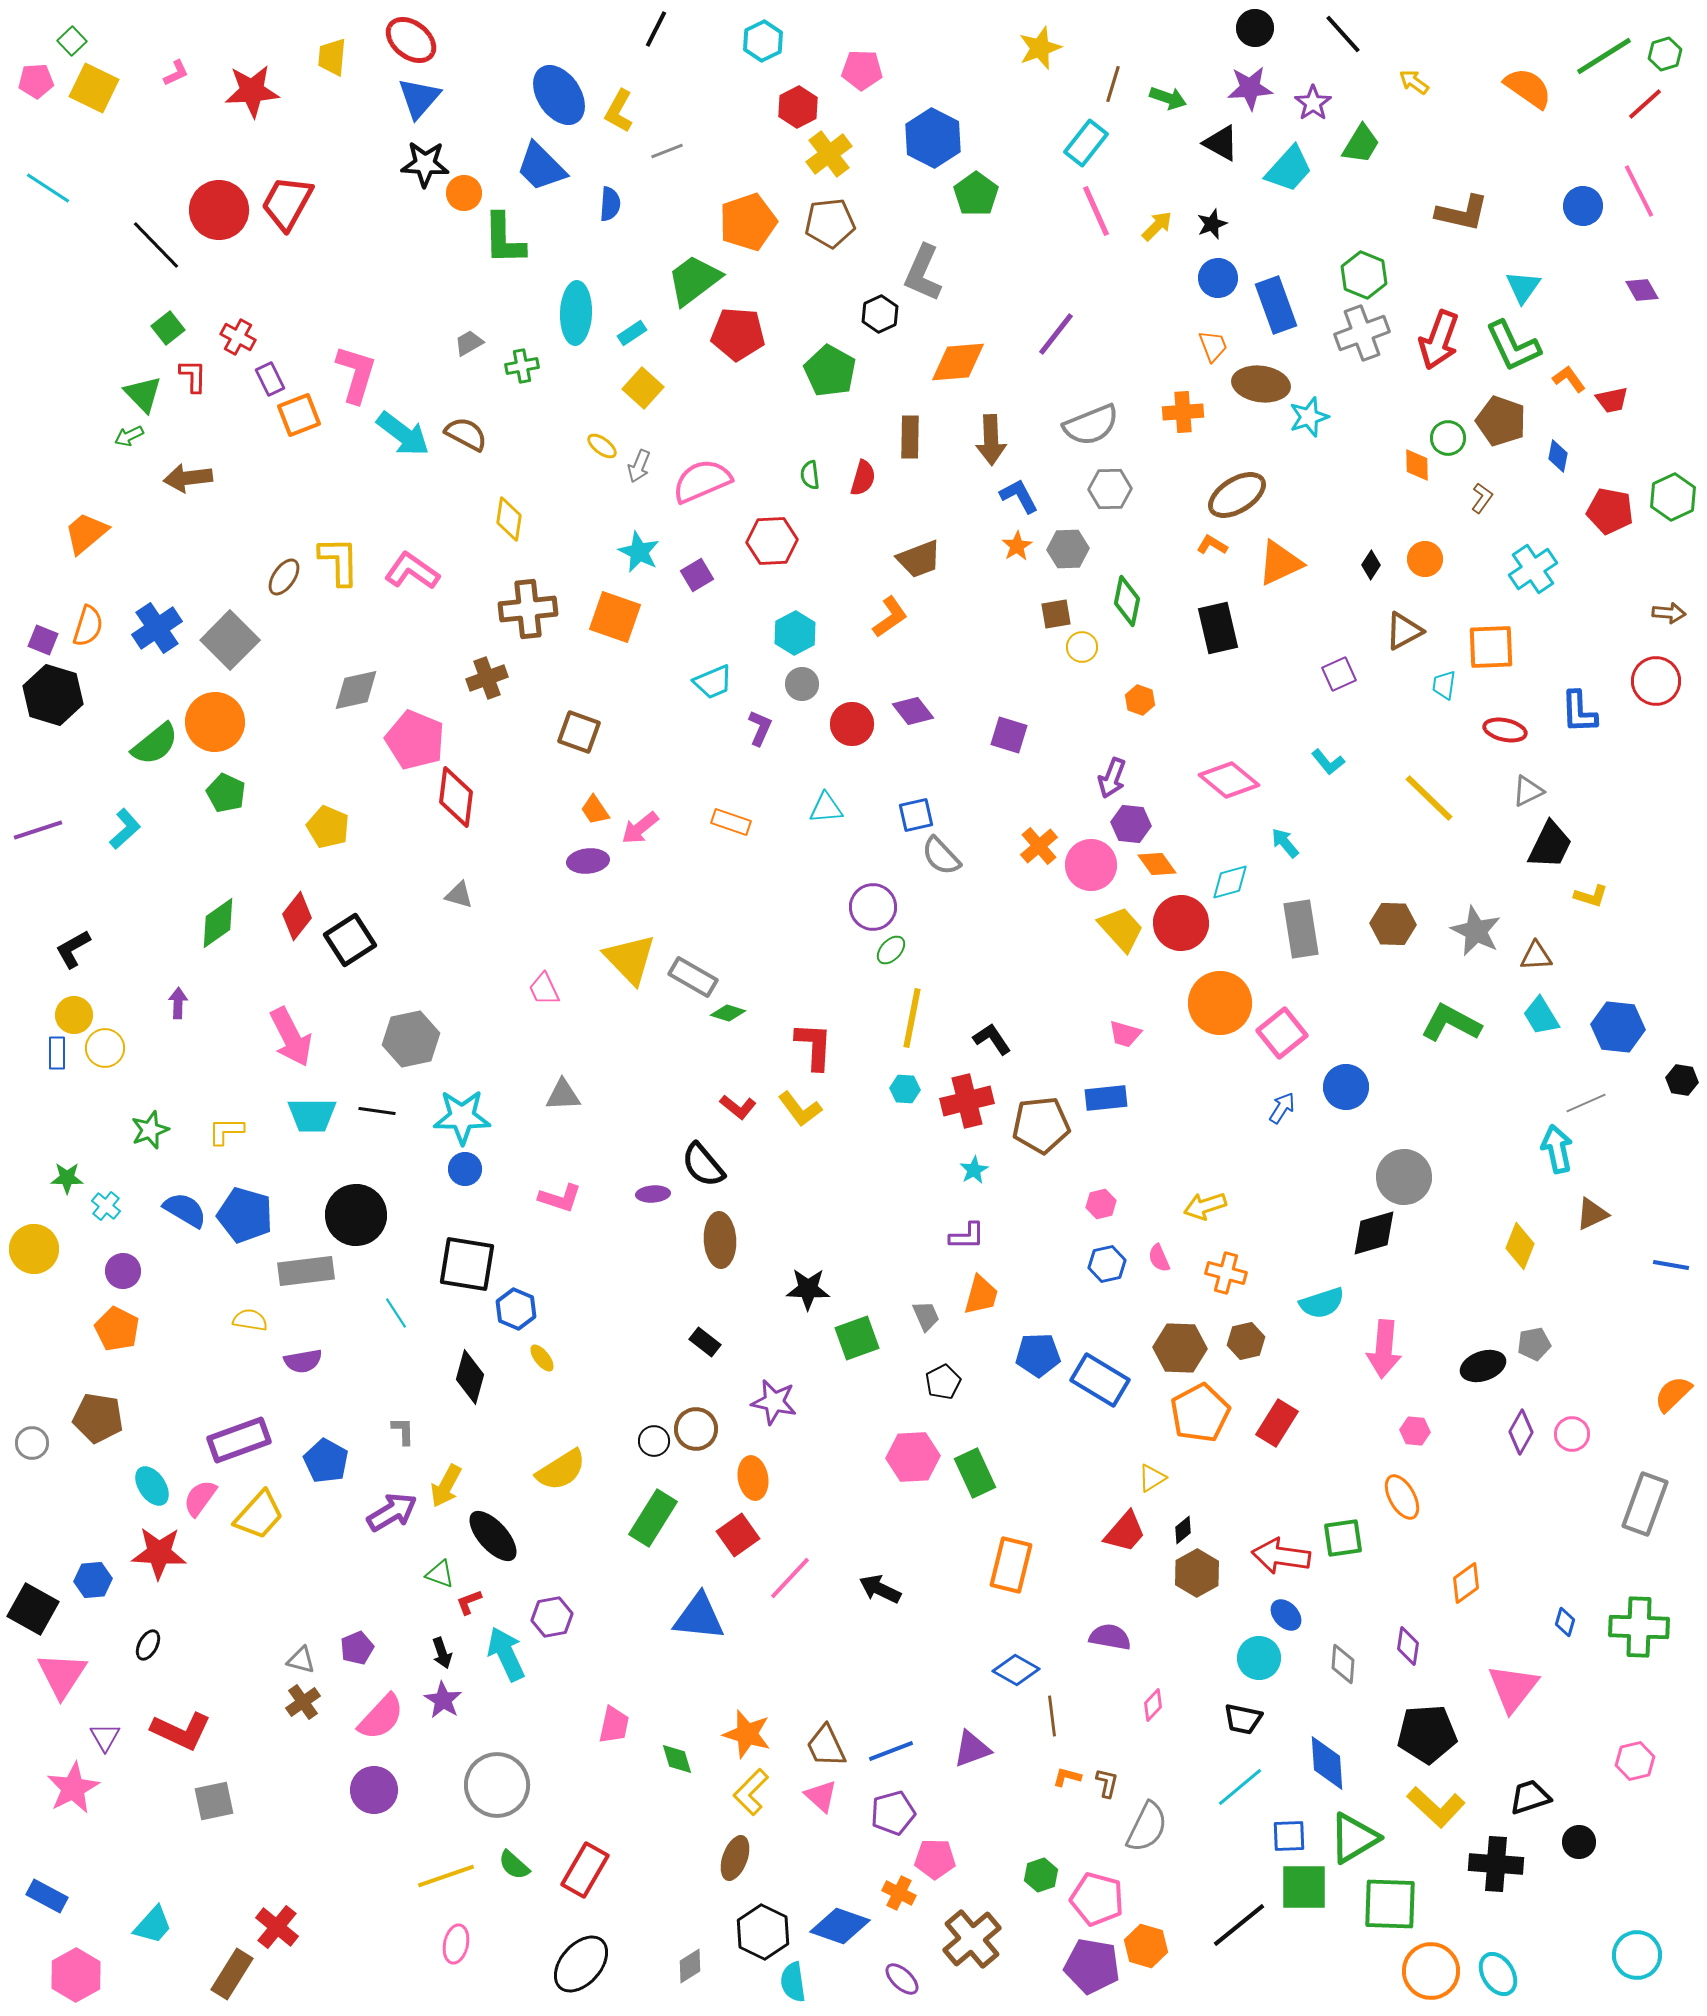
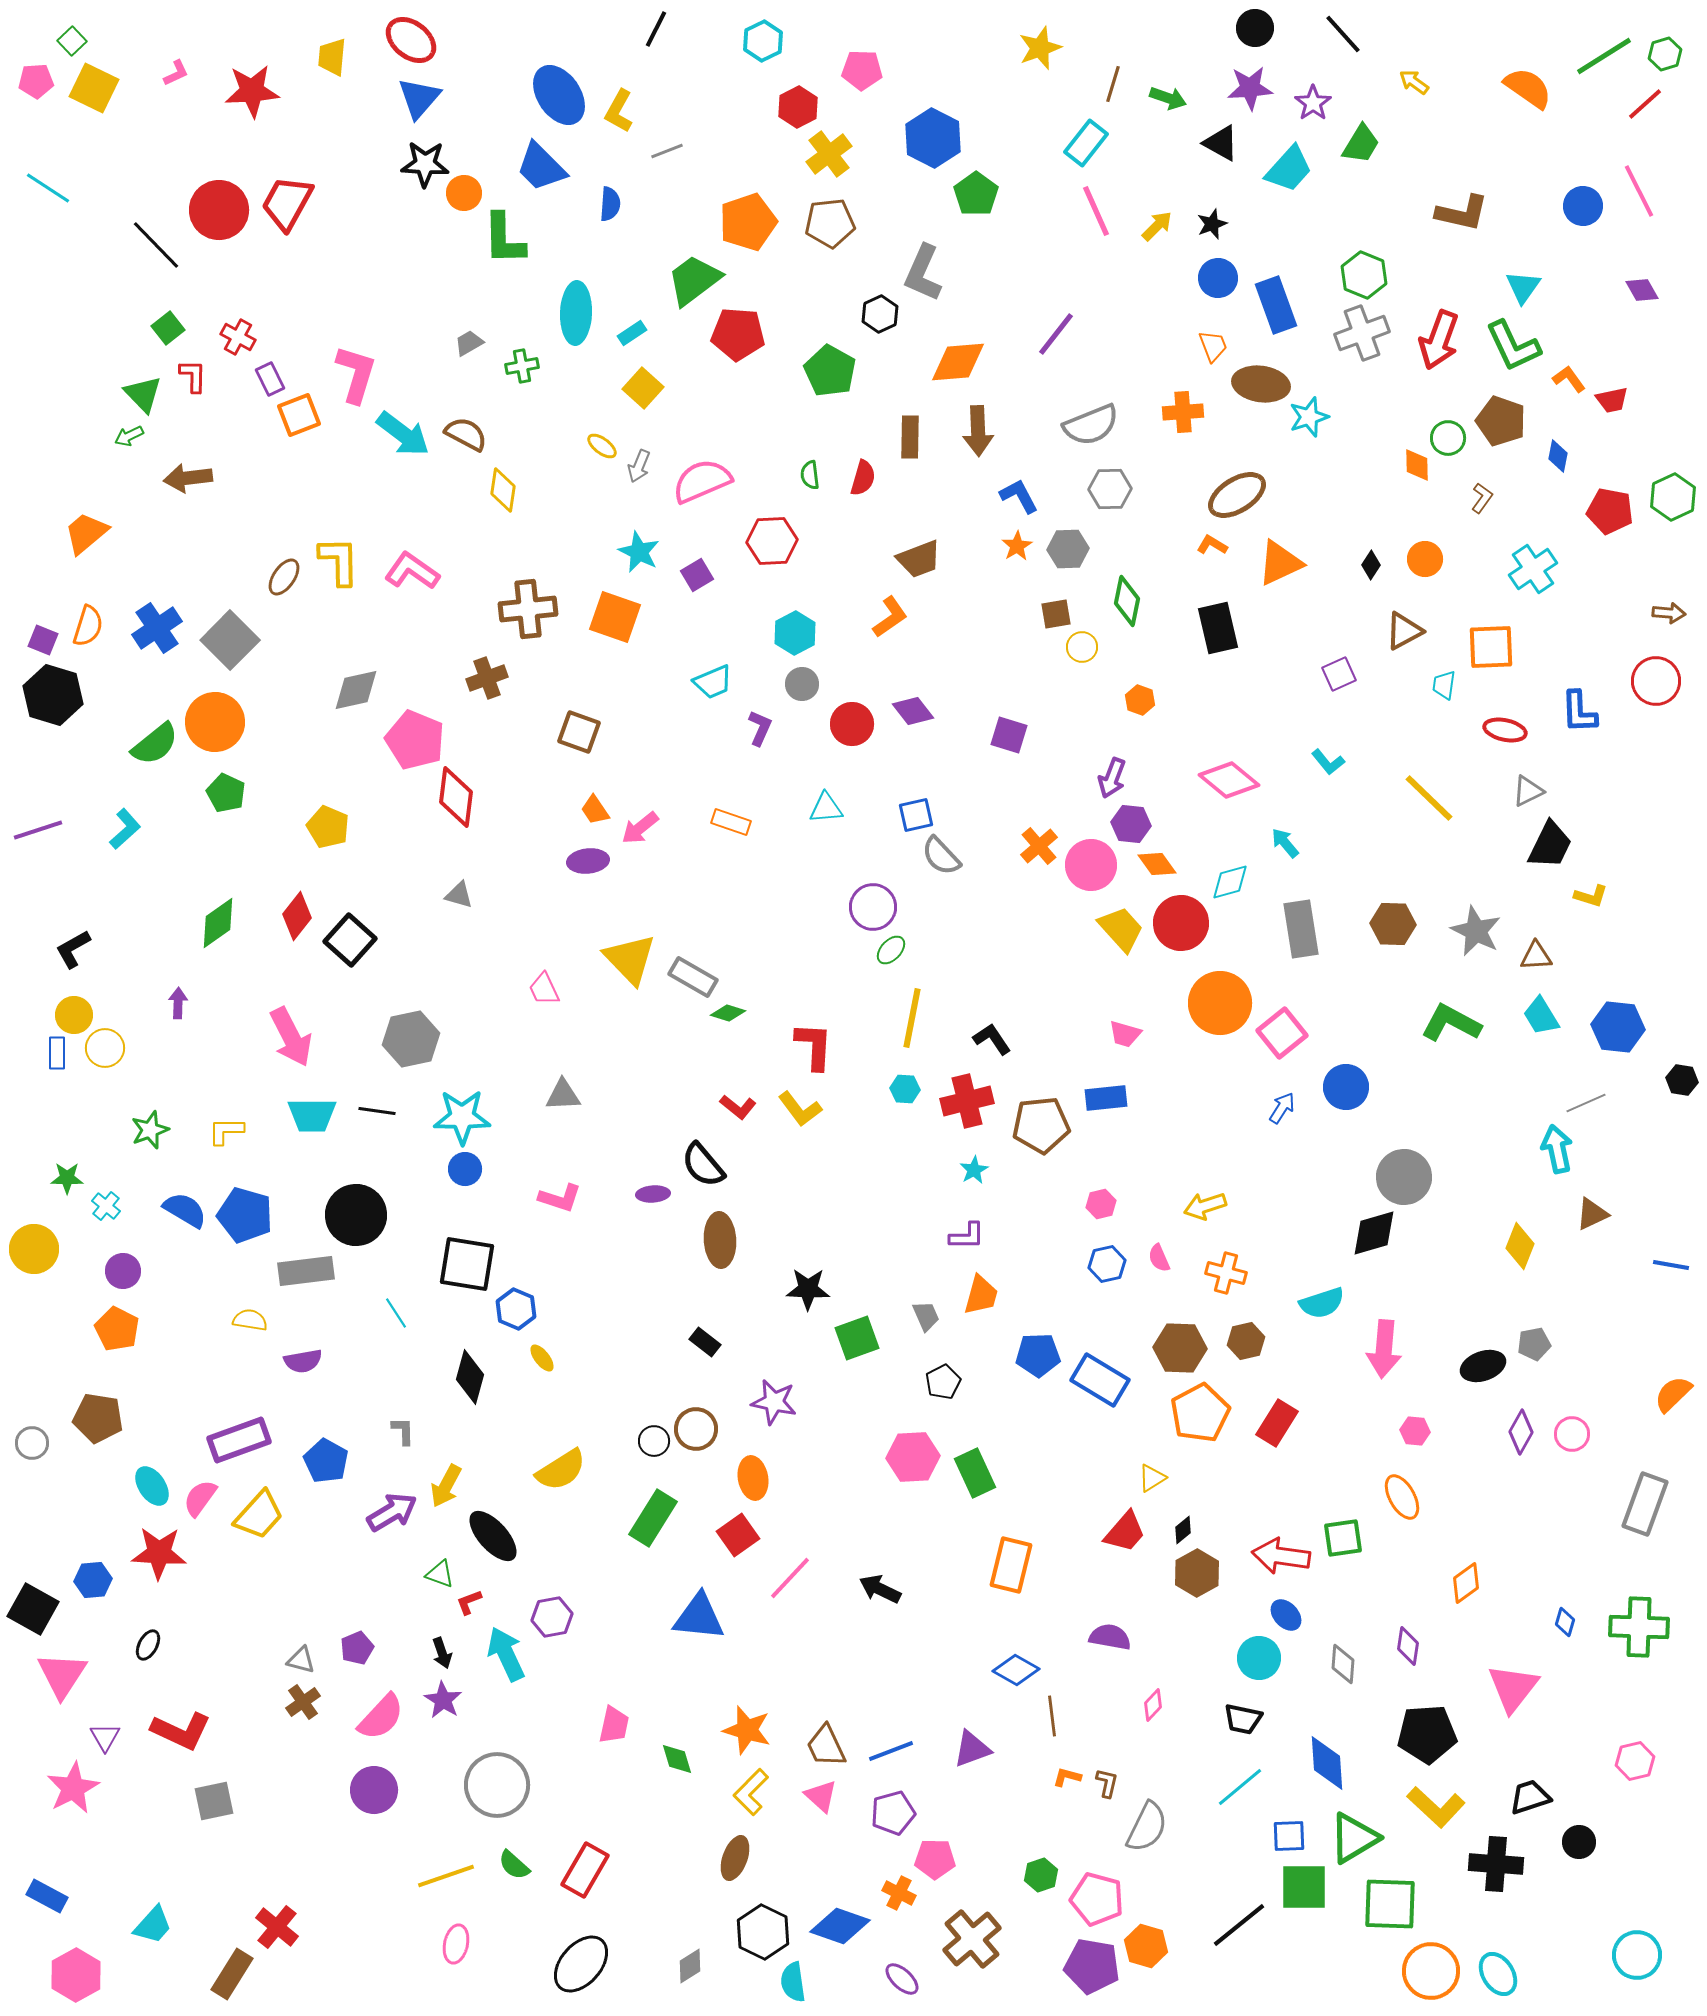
brown arrow at (991, 440): moved 13 px left, 9 px up
yellow diamond at (509, 519): moved 6 px left, 29 px up
black square at (350, 940): rotated 15 degrees counterclockwise
orange star at (747, 1734): moved 4 px up
